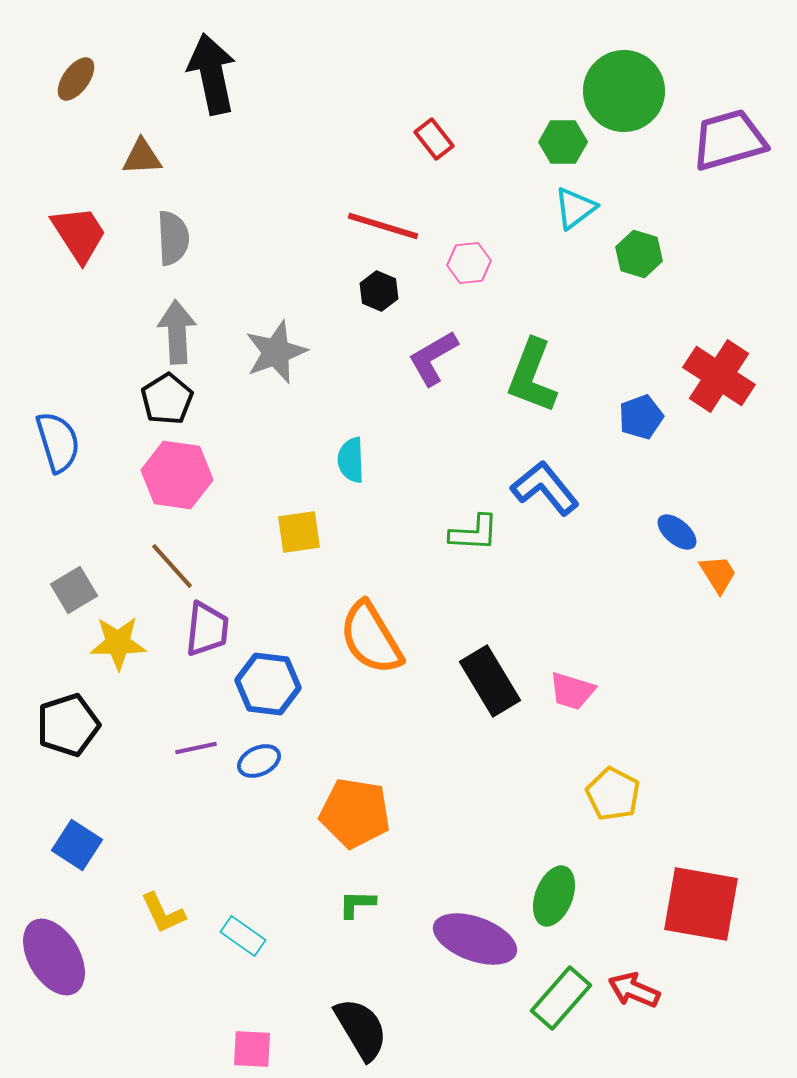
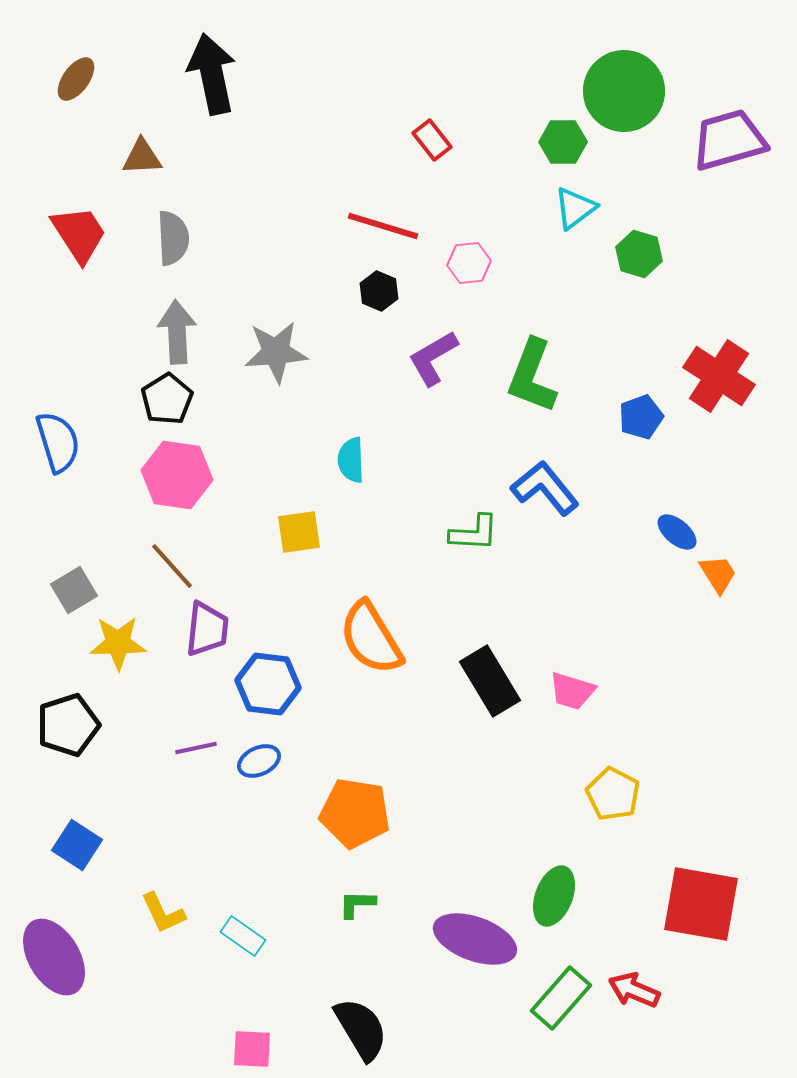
red rectangle at (434, 139): moved 2 px left, 1 px down
gray star at (276, 352): rotated 16 degrees clockwise
